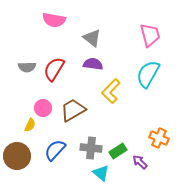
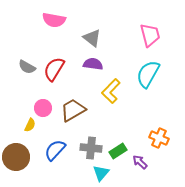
gray semicircle: rotated 30 degrees clockwise
brown circle: moved 1 px left, 1 px down
cyan triangle: rotated 30 degrees clockwise
